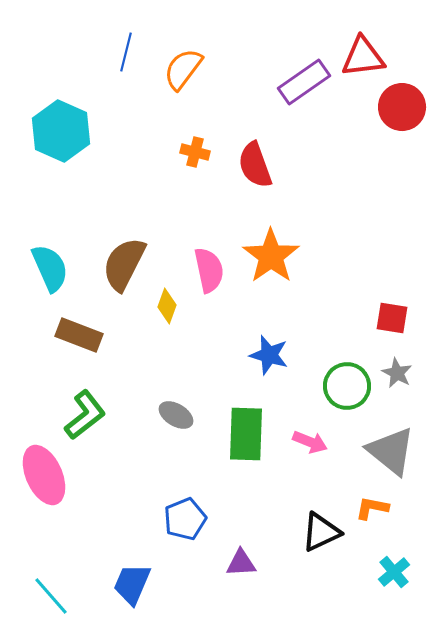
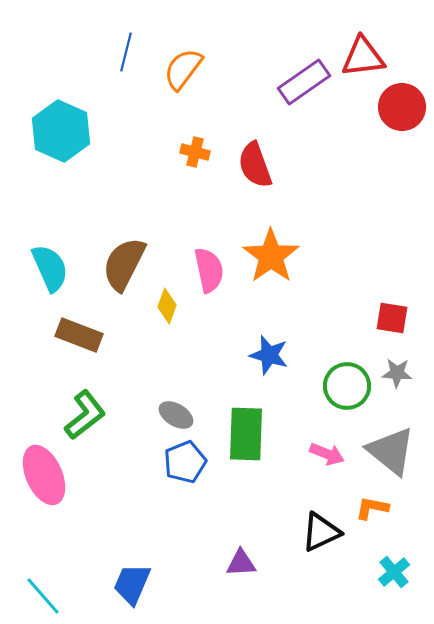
gray star: rotated 24 degrees counterclockwise
pink arrow: moved 17 px right, 12 px down
blue pentagon: moved 57 px up
cyan line: moved 8 px left
